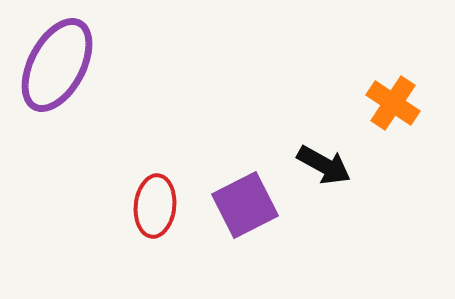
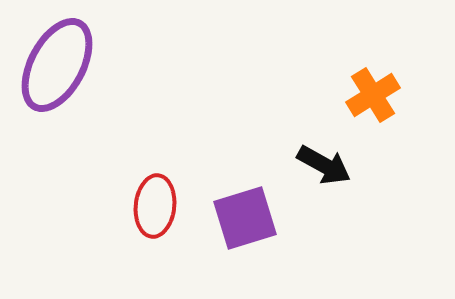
orange cross: moved 20 px left, 8 px up; rotated 24 degrees clockwise
purple square: moved 13 px down; rotated 10 degrees clockwise
